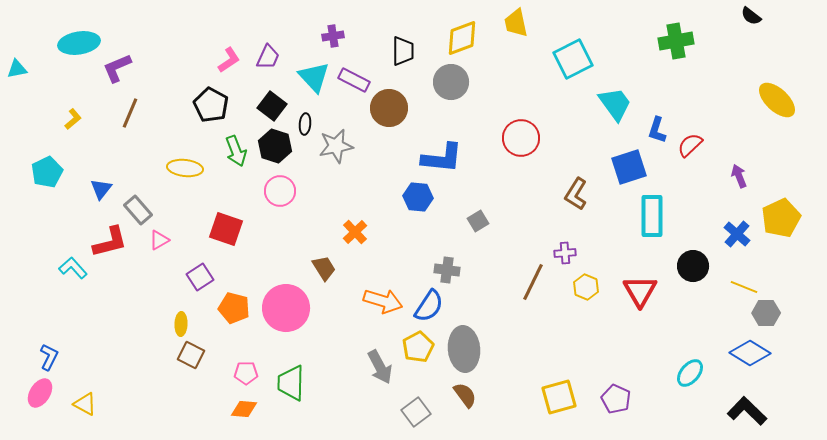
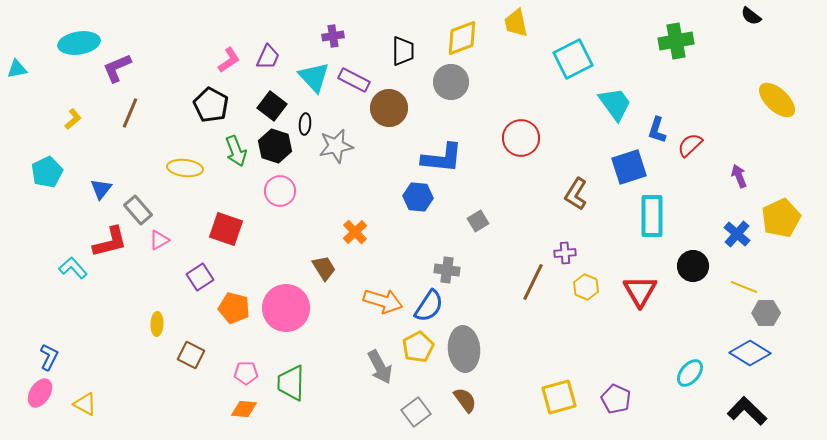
yellow ellipse at (181, 324): moved 24 px left
brown semicircle at (465, 395): moved 5 px down
